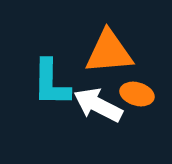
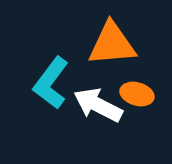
orange triangle: moved 3 px right, 8 px up
cyan L-shape: rotated 36 degrees clockwise
